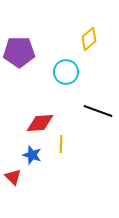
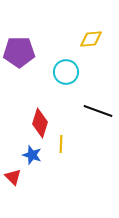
yellow diamond: moved 2 px right; rotated 35 degrees clockwise
red diamond: rotated 68 degrees counterclockwise
